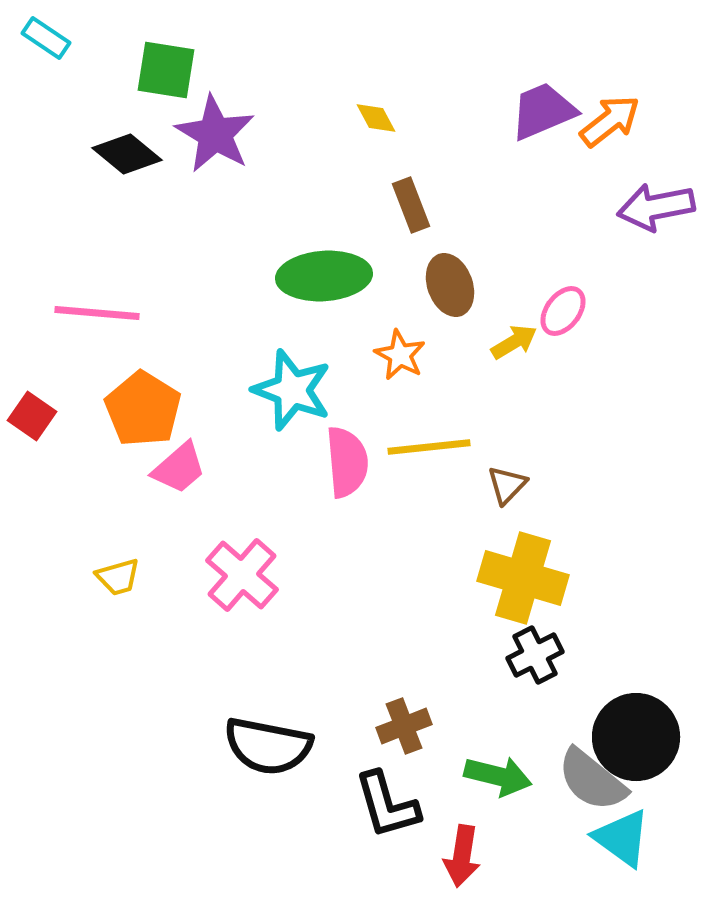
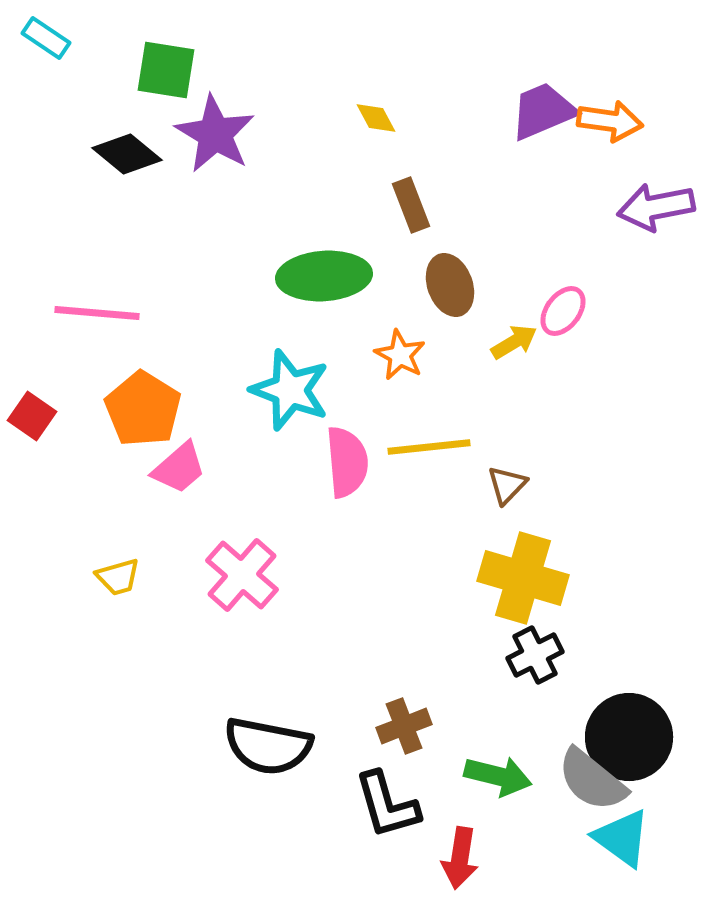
orange arrow: rotated 46 degrees clockwise
cyan star: moved 2 px left
black circle: moved 7 px left
red arrow: moved 2 px left, 2 px down
